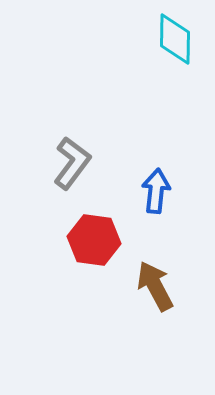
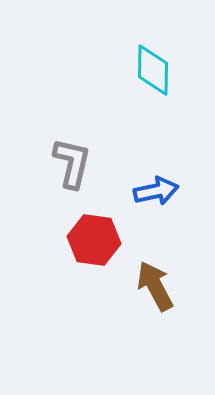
cyan diamond: moved 22 px left, 31 px down
gray L-shape: rotated 24 degrees counterclockwise
blue arrow: rotated 72 degrees clockwise
